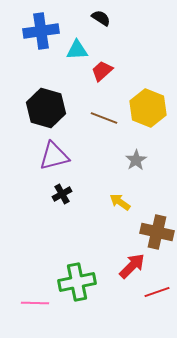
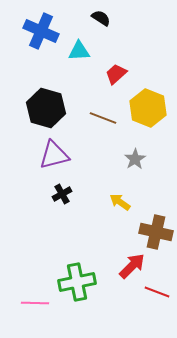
blue cross: rotated 32 degrees clockwise
cyan triangle: moved 2 px right, 1 px down
red trapezoid: moved 14 px right, 3 px down
brown line: moved 1 px left
purple triangle: moved 1 px up
gray star: moved 1 px left, 1 px up
brown cross: moved 1 px left
red line: rotated 40 degrees clockwise
